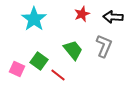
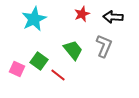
cyan star: rotated 10 degrees clockwise
